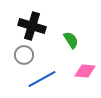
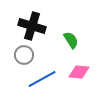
pink diamond: moved 6 px left, 1 px down
